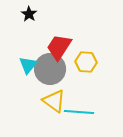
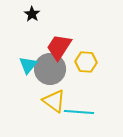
black star: moved 3 px right
